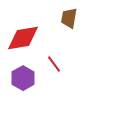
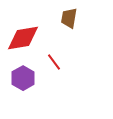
red line: moved 2 px up
